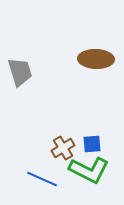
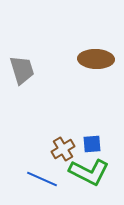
gray trapezoid: moved 2 px right, 2 px up
brown cross: moved 1 px down
green L-shape: moved 2 px down
